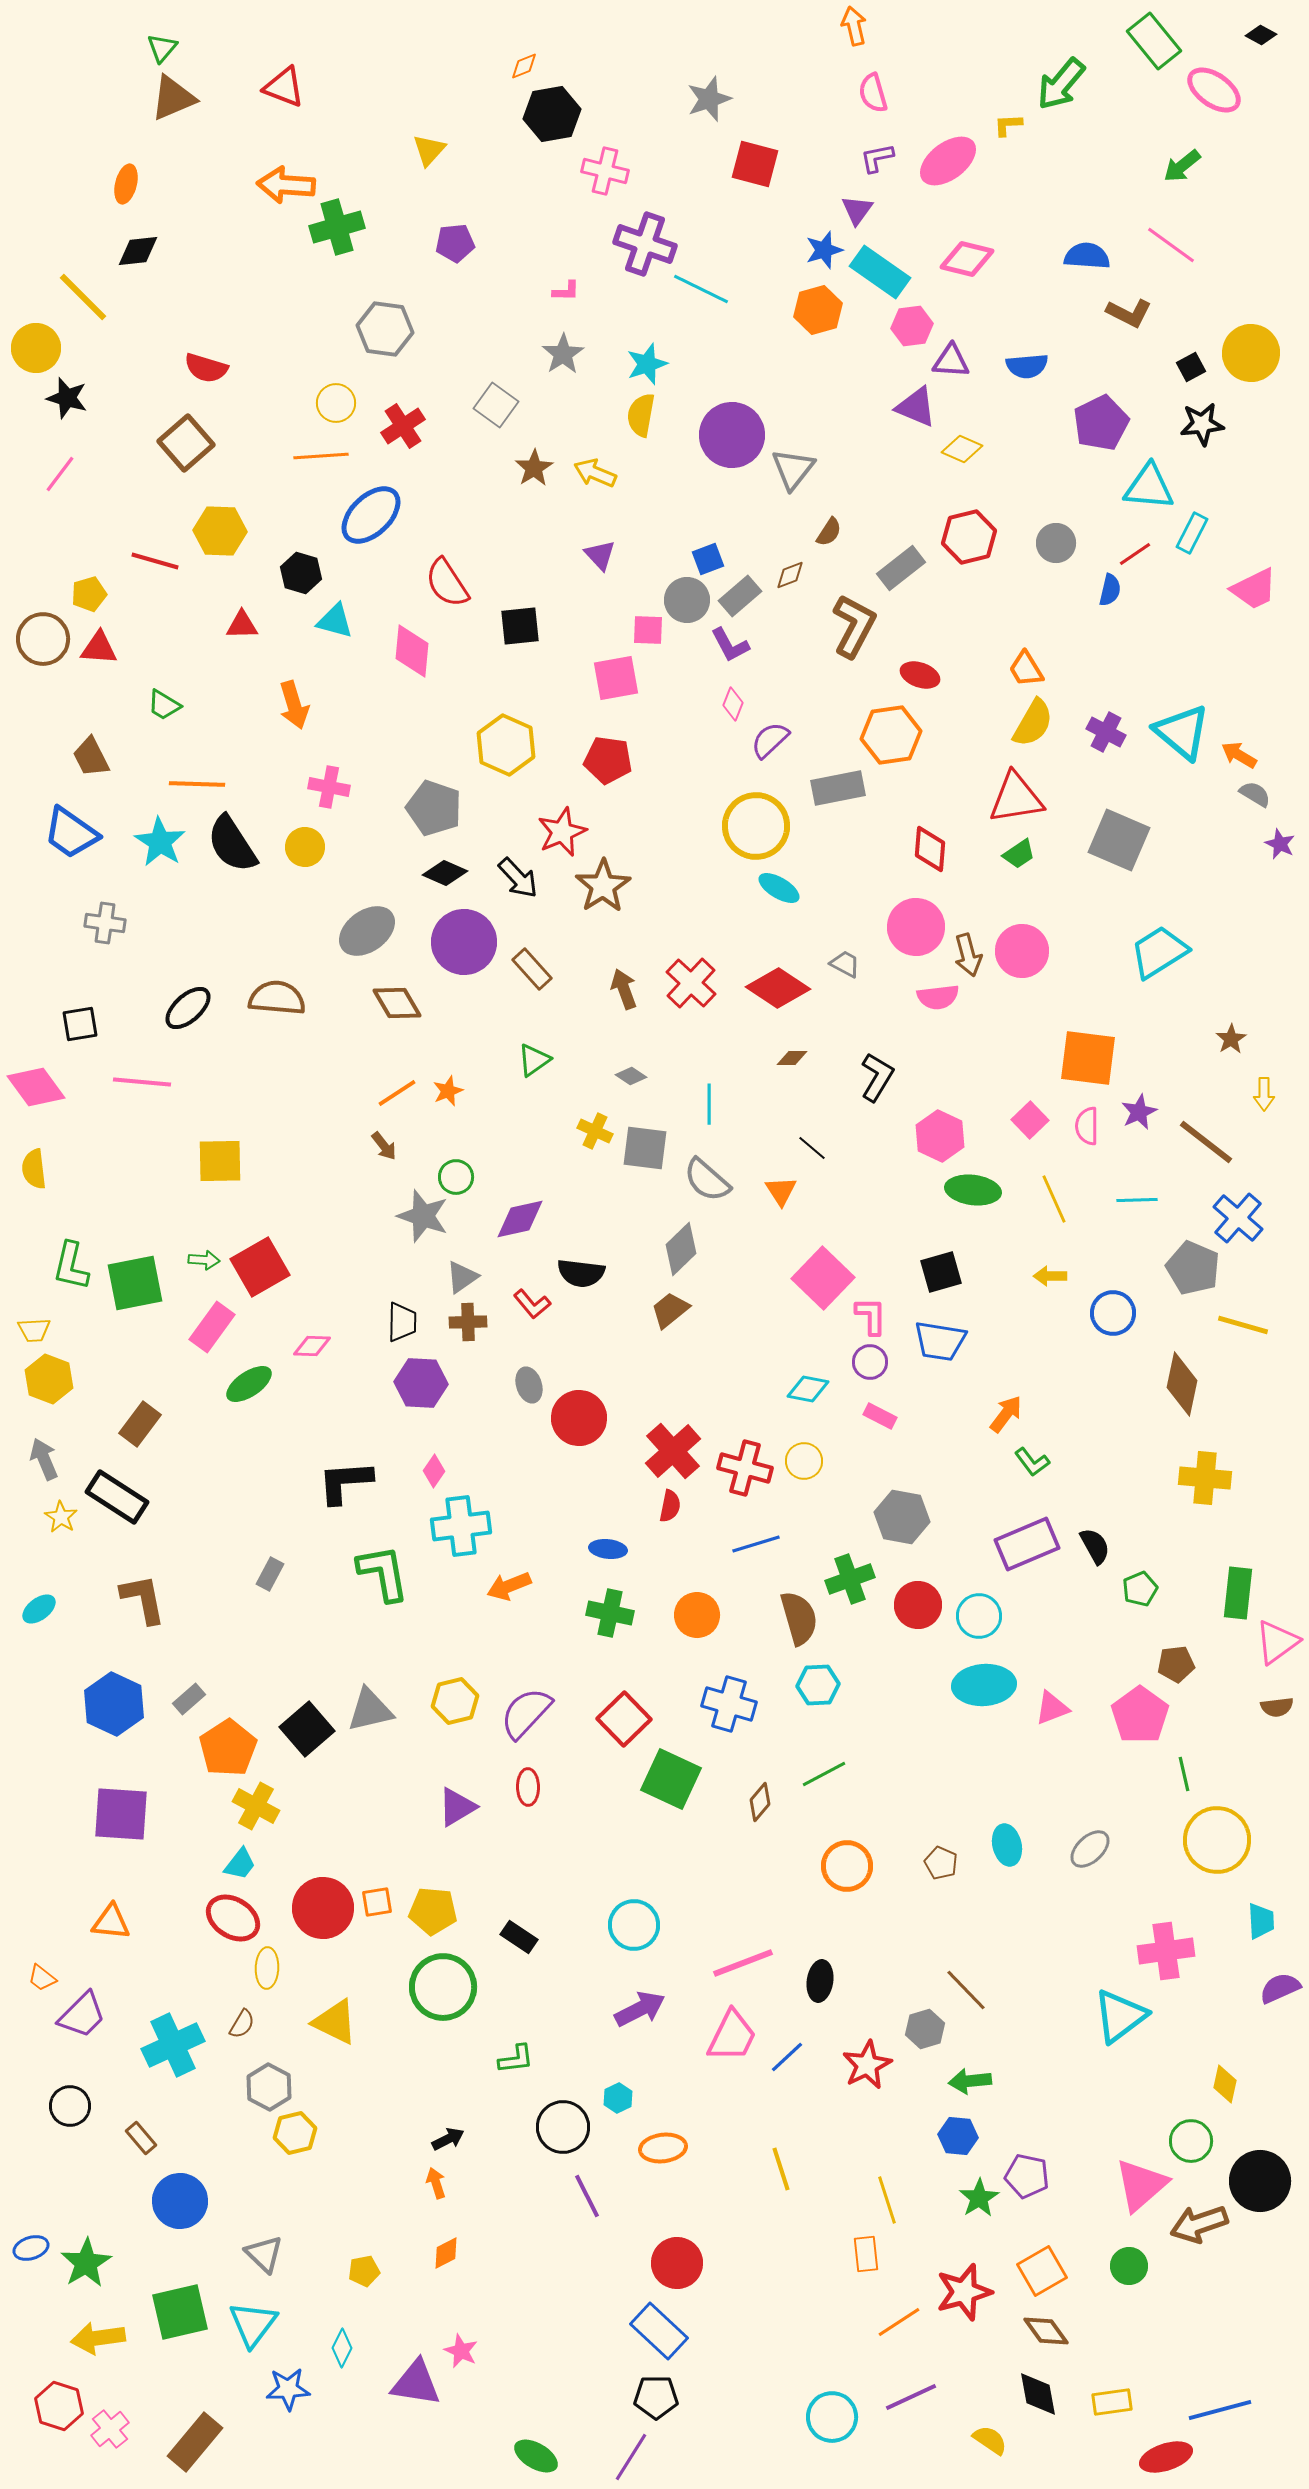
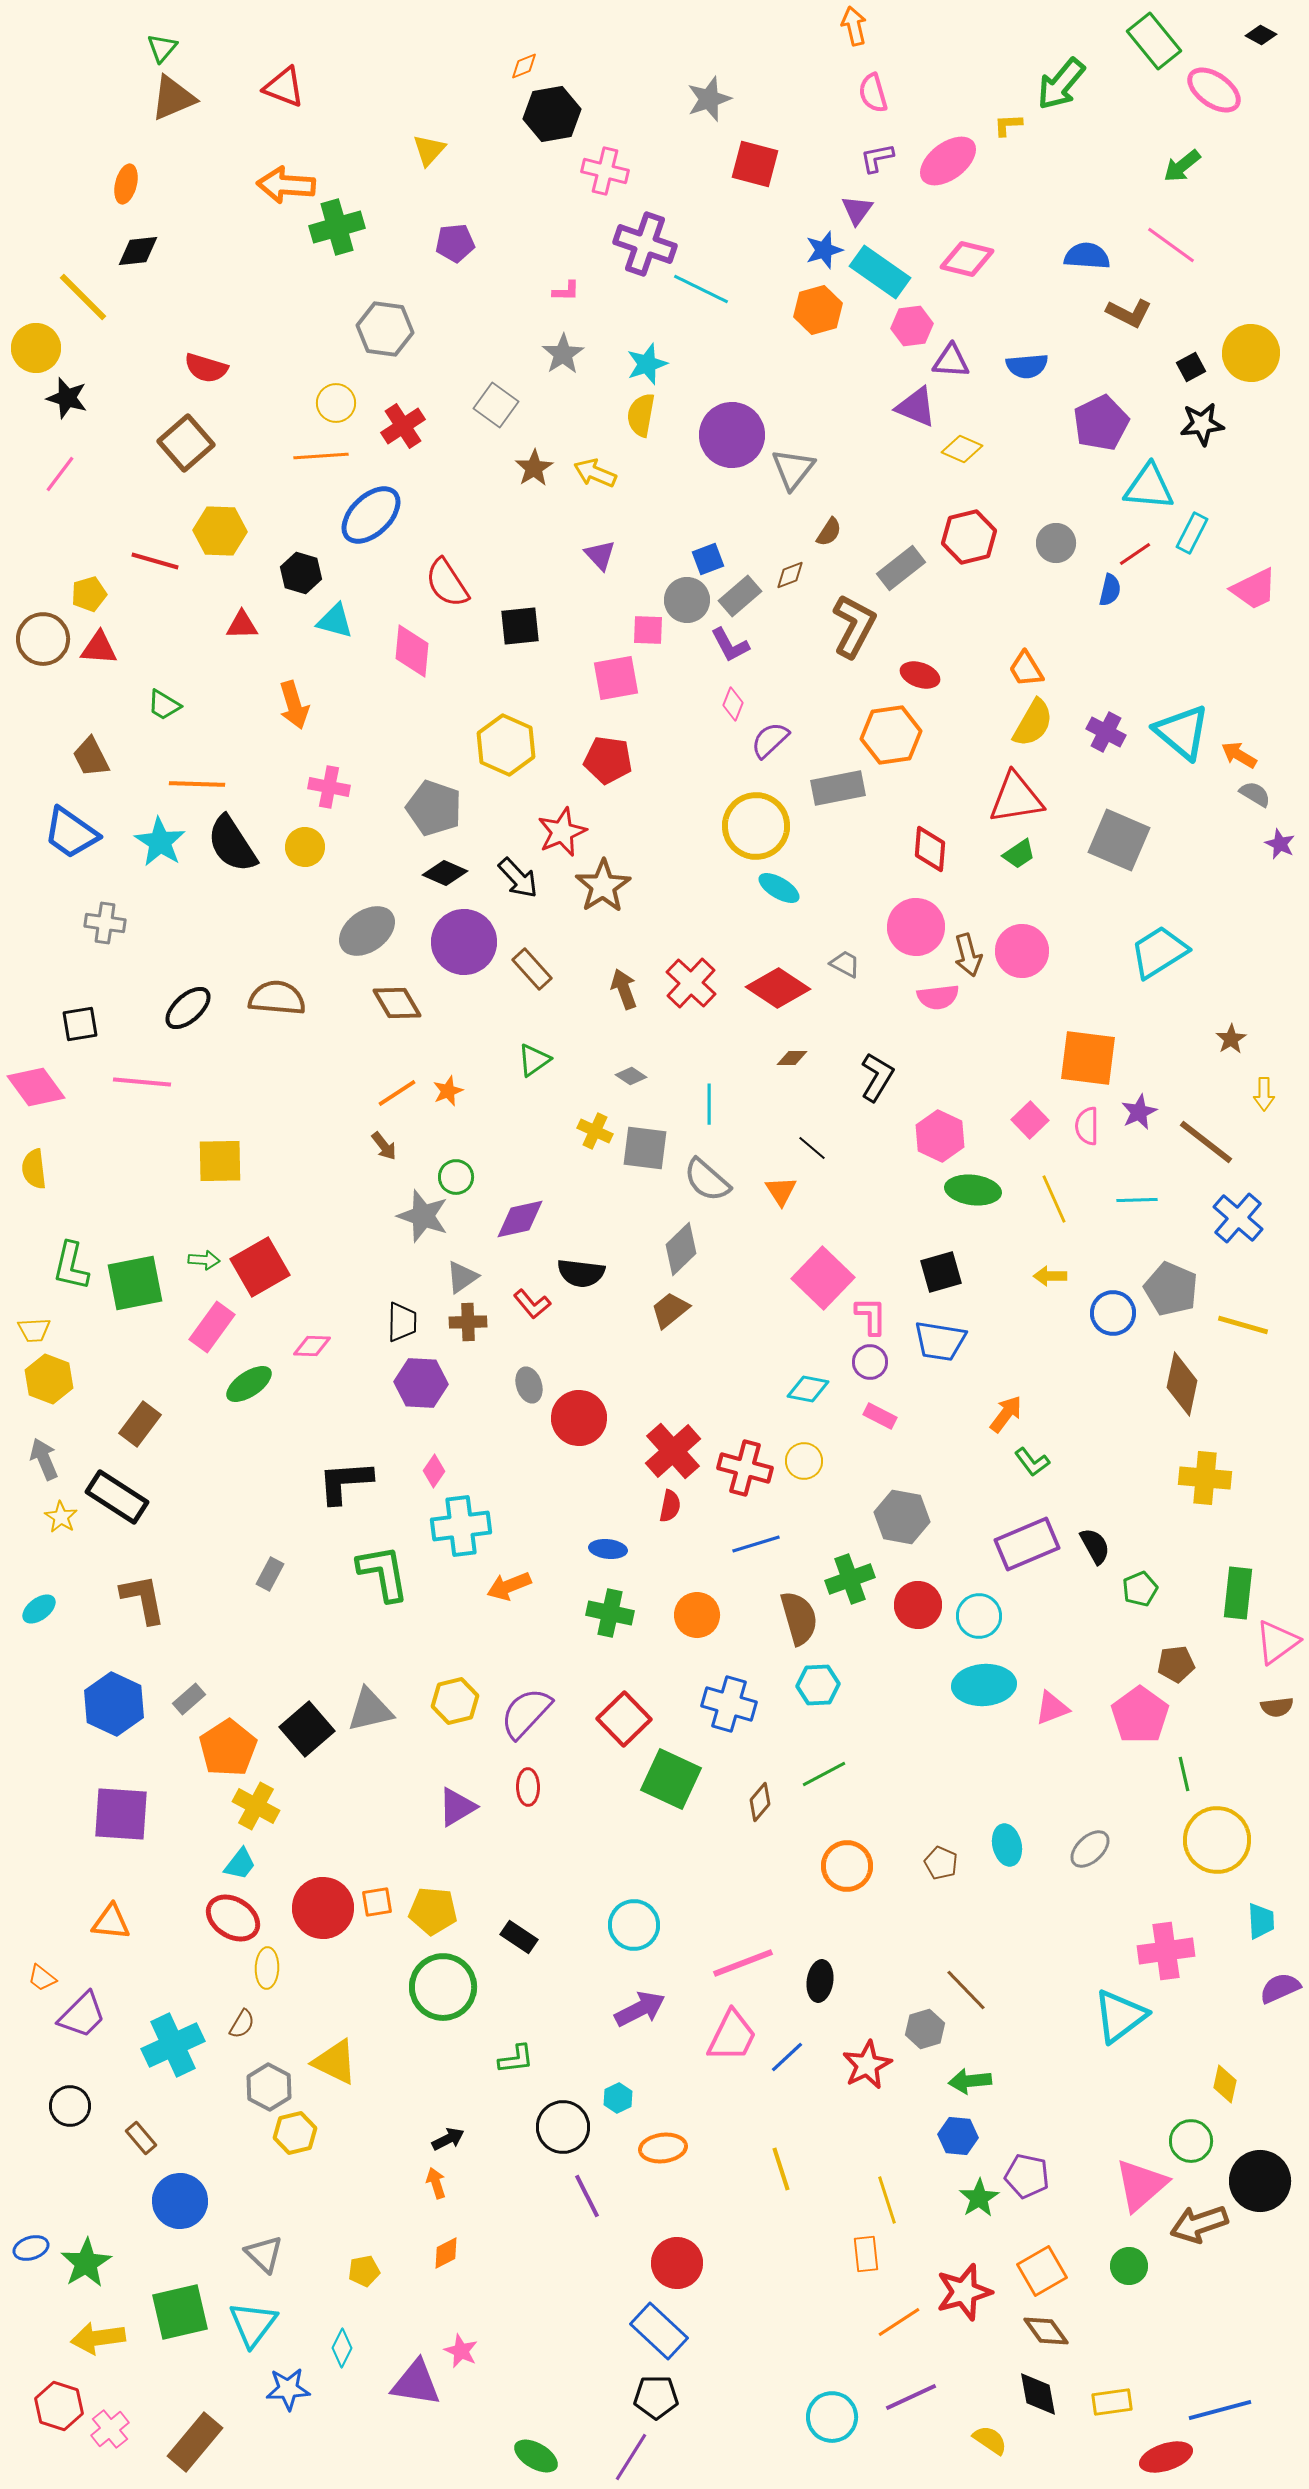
gray pentagon at (1193, 1268): moved 22 px left, 21 px down
yellow triangle at (335, 2022): moved 40 px down
